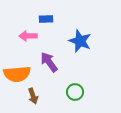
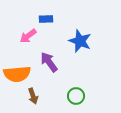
pink arrow: rotated 36 degrees counterclockwise
green circle: moved 1 px right, 4 px down
